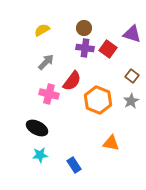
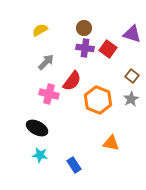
yellow semicircle: moved 2 px left
gray star: moved 2 px up
cyan star: rotated 14 degrees clockwise
